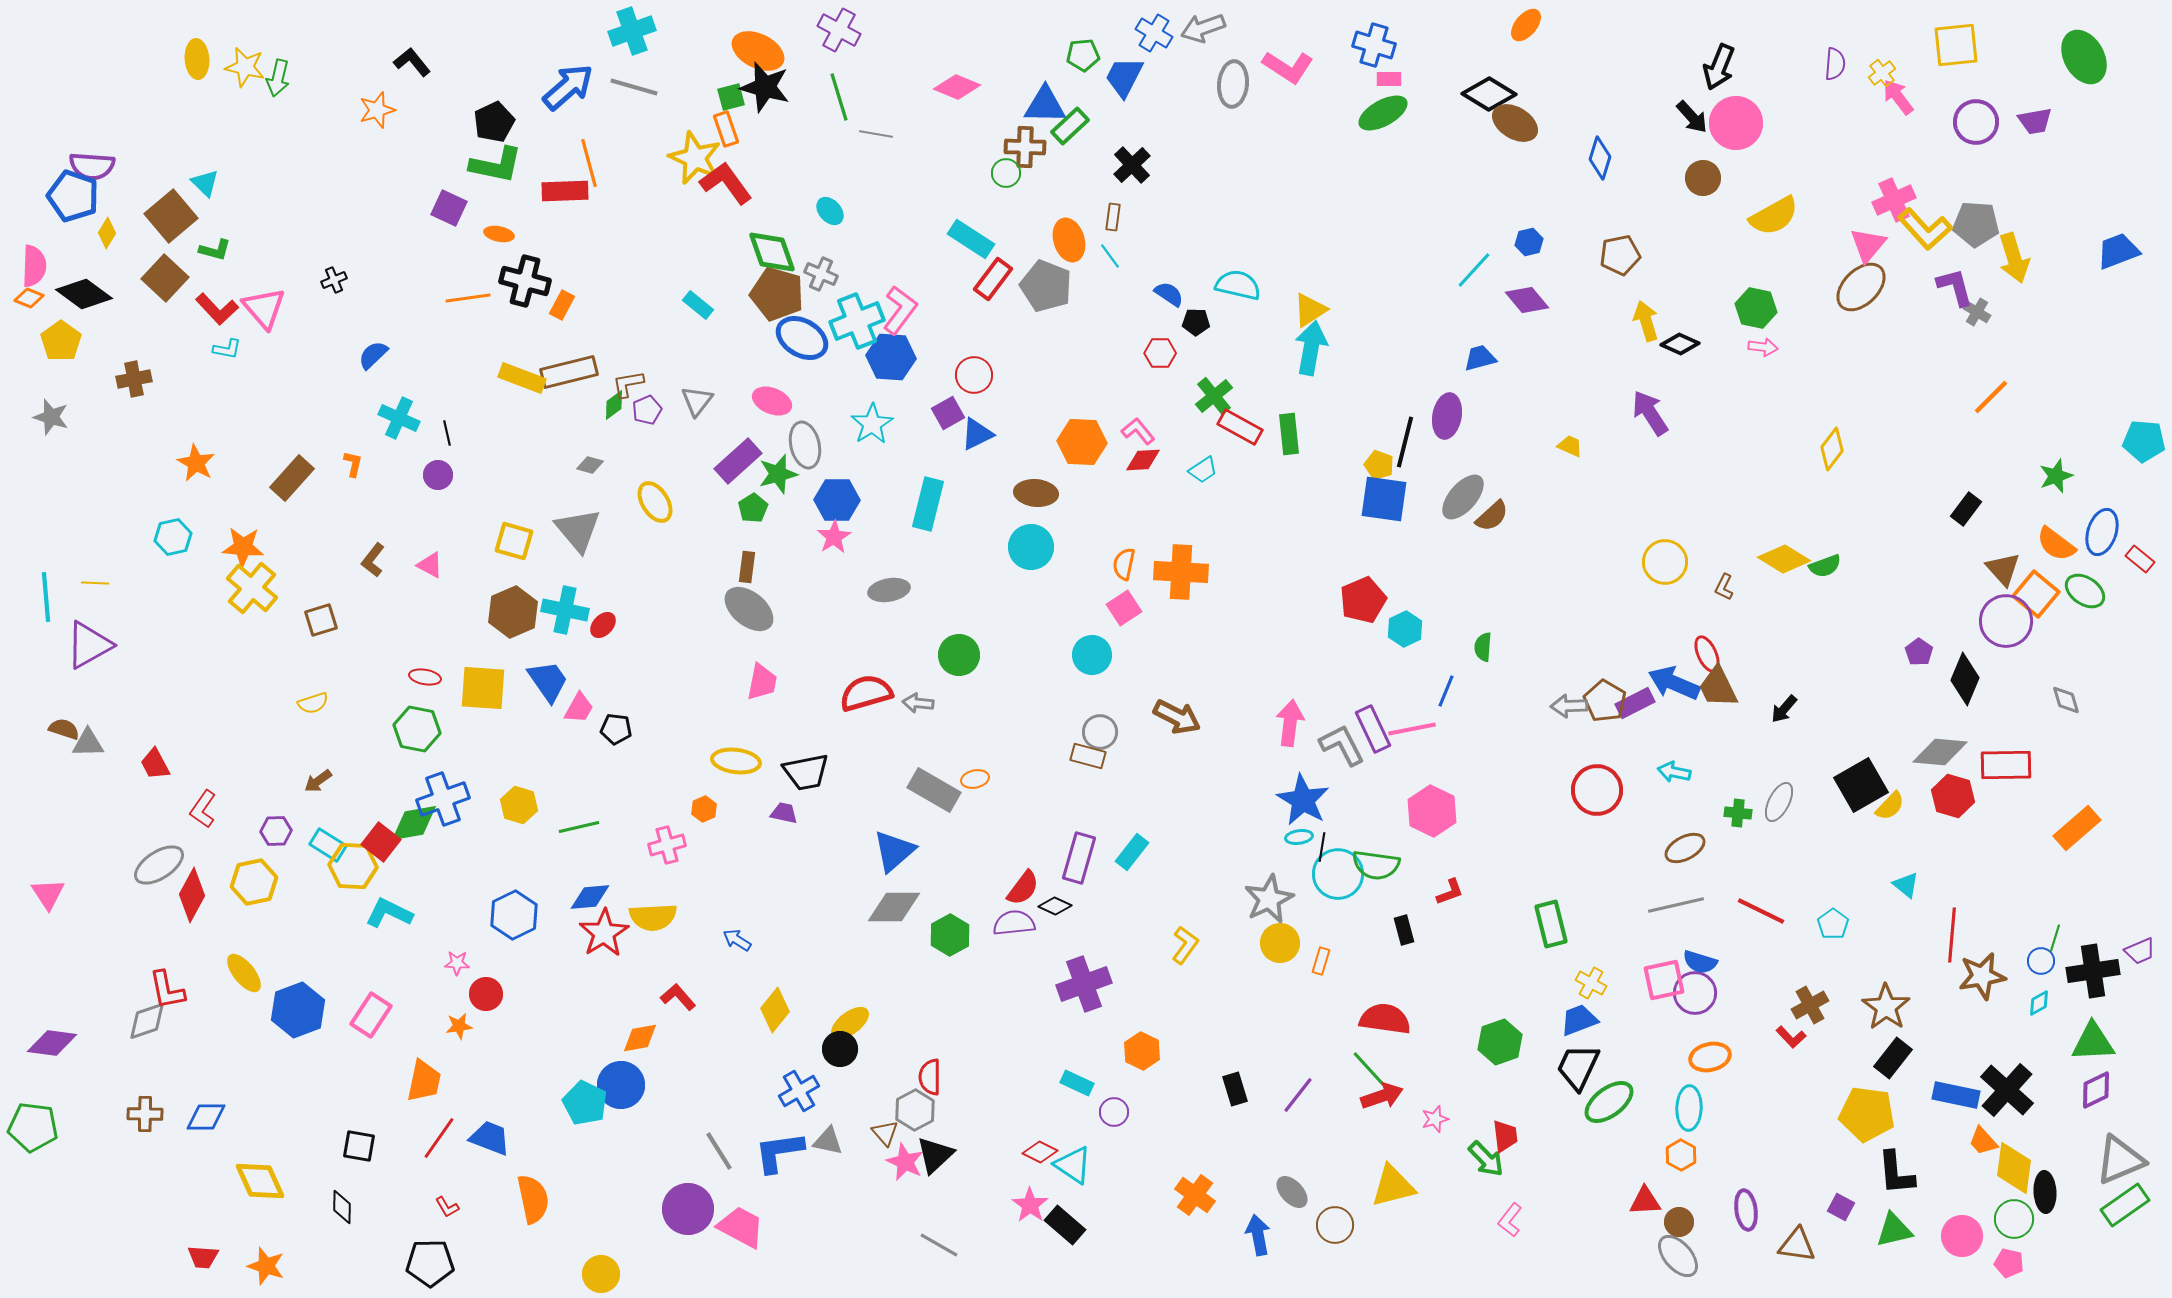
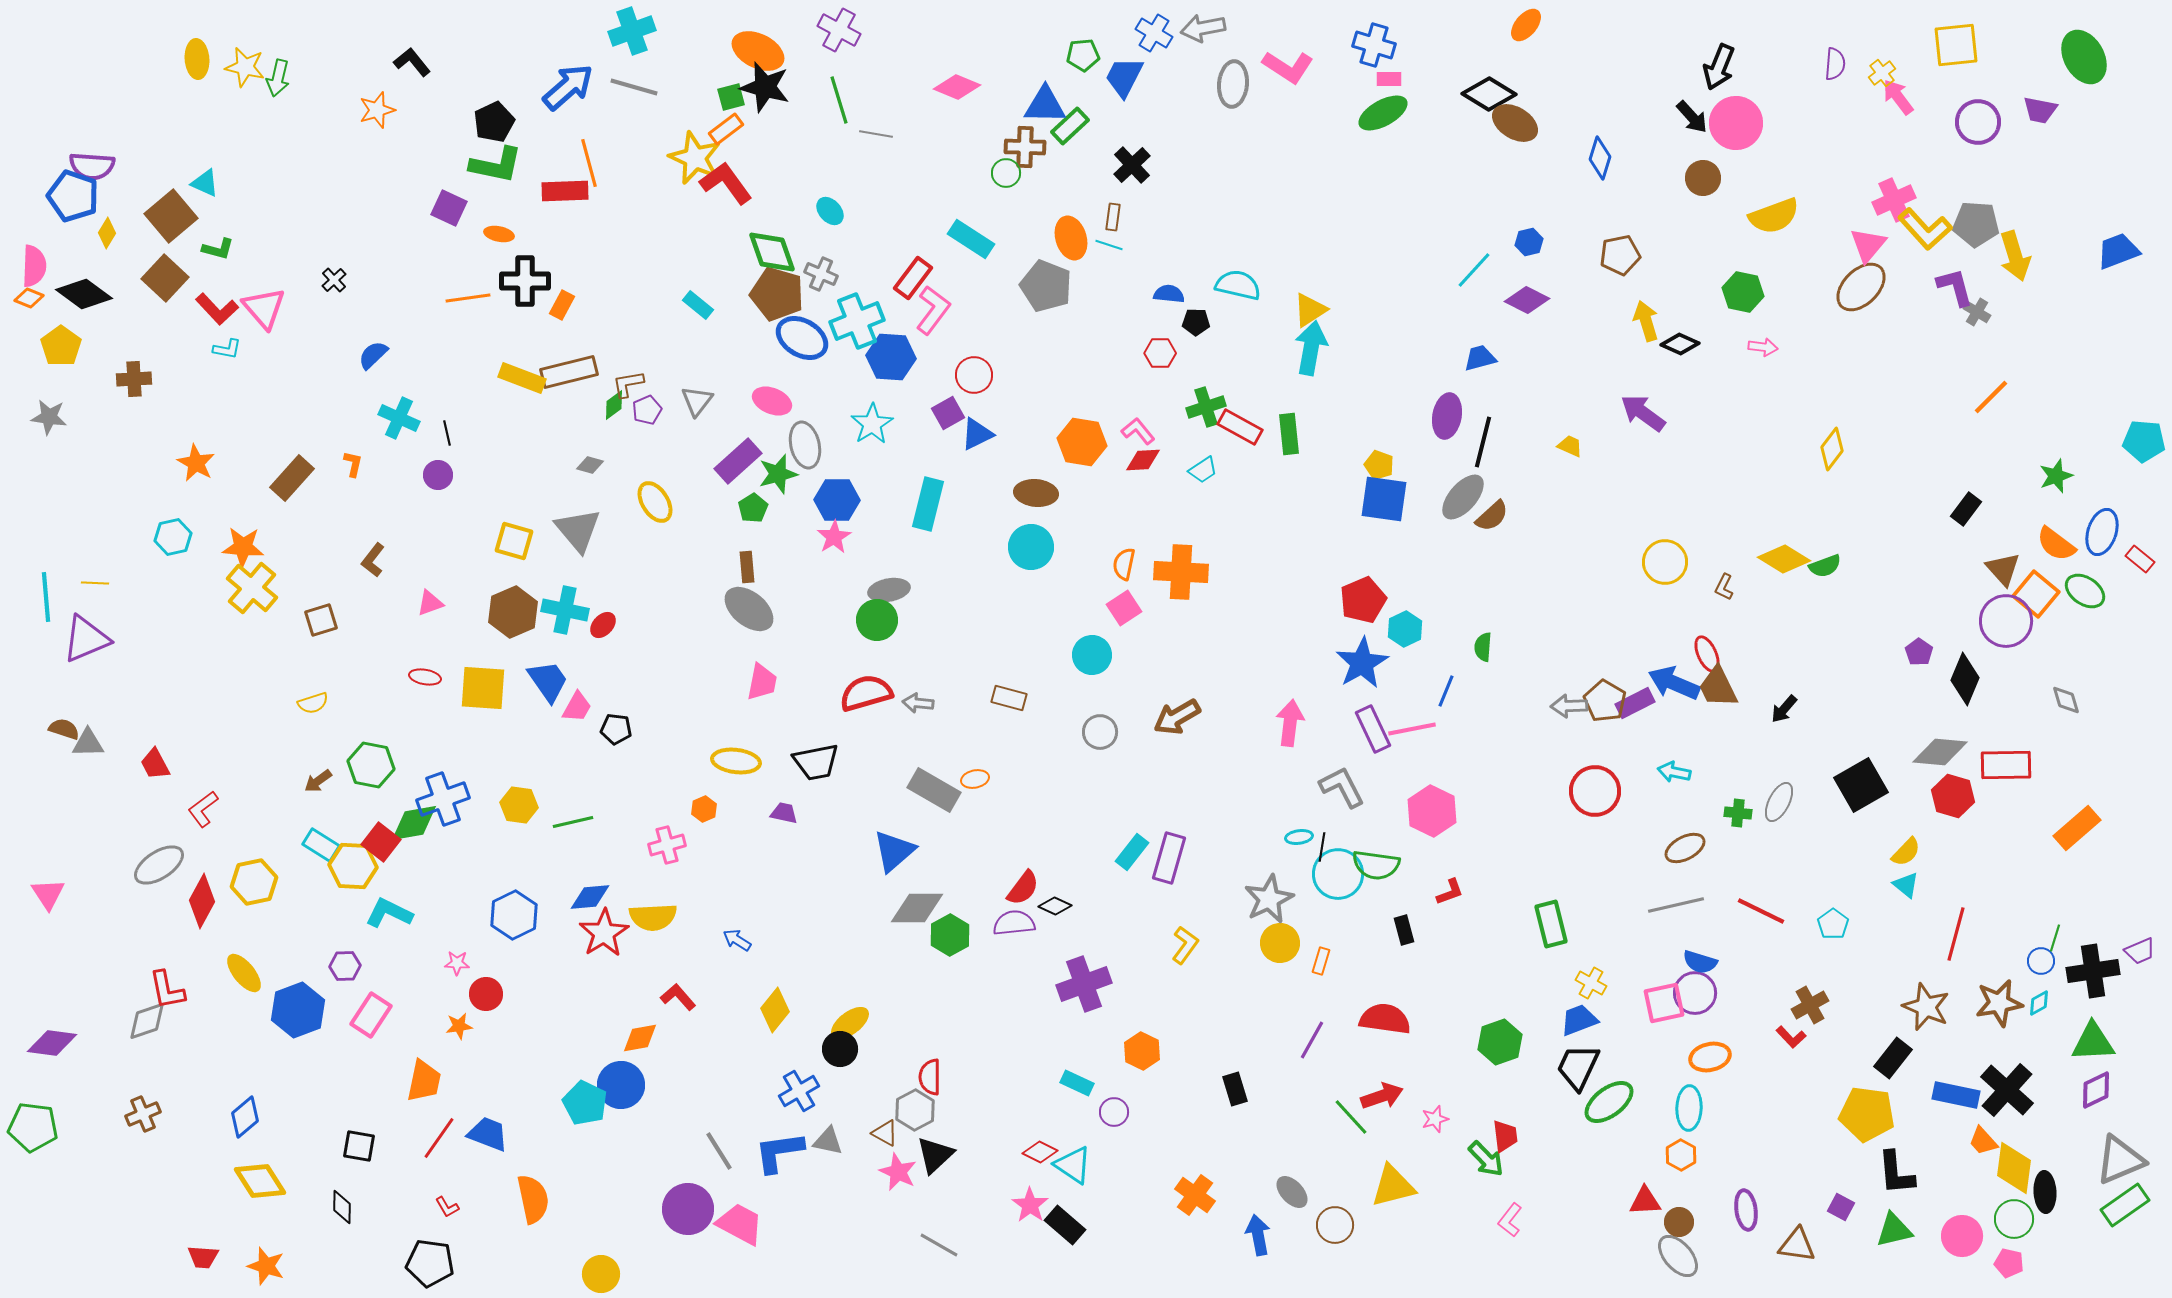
gray arrow at (1203, 28): rotated 9 degrees clockwise
green line at (839, 97): moved 3 px down
purple trapezoid at (2035, 121): moved 5 px right, 11 px up; rotated 21 degrees clockwise
purple circle at (1976, 122): moved 2 px right
orange rectangle at (726, 129): rotated 72 degrees clockwise
cyan triangle at (205, 183): rotated 20 degrees counterclockwise
yellow semicircle at (1774, 216): rotated 9 degrees clockwise
orange ellipse at (1069, 240): moved 2 px right, 2 px up
green L-shape at (215, 250): moved 3 px right, 1 px up
cyan line at (1110, 256): moved 1 px left, 11 px up; rotated 36 degrees counterclockwise
yellow arrow at (2014, 258): moved 1 px right, 2 px up
red rectangle at (993, 279): moved 80 px left, 1 px up
black cross at (334, 280): rotated 20 degrees counterclockwise
black cross at (525, 281): rotated 15 degrees counterclockwise
blue semicircle at (1169, 294): rotated 28 degrees counterclockwise
purple diamond at (1527, 300): rotated 24 degrees counterclockwise
green hexagon at (1756, 308): moved 13 px left, 16 px up
pink L-shape at (900, 310): moved 33 px right
yellow pentagon at (61, 341): moved 5 px down
brown cross at (134, 379): rotated 8 degrees clockwise
green cross at (1214, 396): moved 8 px left, 11 px down; rotated 21 degrees clockwise
purple arrow at (1650, 413): moved 7 px left; rotated 21 degrees counterclockwise
gray star at (51, 417): moved 2 px left; rotated 9 degrees counterclockwise
orange hexagon at (1082, 442): rotated 6 degrees clockwise
black line at (1405, 442): moved 78 px right
pink triangle at (430, 565): moved 38 px down; rotated 48 degrees counterclockwise
brown rectangle at (747, 567): rotated 12 degrees counterclockwise
purple triangle at (89, 645): moved 3 px left, 6 px up; rotated 6 degrees clockwise
green circle at (959, 655): moved 82 px left, 35 px up
pink trapezoid at (579, 708): moved 2 px left, 1 px up
brown arrow at (1177, 717): rotated 123 degrees clockwise
green hexagon at (417, 729): moved 46 px left, 36 px down
gray L-shape at (1342, 745): moved 42 px down
brown rectangle at (1088, 756): moved 79 px left, 58 px up
black trapezoid at (806, 772): moved 10 px right, 10 px up
red circle at (1597, 790): moved 2 px left, 1 px down
blue star at (1303, 800): moved 59 px right, 137 px up; rotated 12 degrees clockwise
yellow hexagon at (519, 805): rotated 9 degrees counterclockwise
yellow semicircle at (1890, 806): moved 16 px right, 46 px down
red L-shape at (203, 809): rotated 18 degrees clockwise
green line at (579, 827): moved 6 px left, 5 px up
purple hexagon at (276, 831): moved 69 px right, 135 px down
cyan rectangle at (328, 845): moved 7 px left
purple rectangle at (1079, 858): moved 90 px right
red diamond at (192, 895): moved 10 px right, 6 px down
gray diamond at (894, 907): moved 23 px right, 1 px down
red line at (1952, 935): moved 4 px right, 1 px up; rotated 10 degrees clockwise
brown star at (1982, 976): moved 17 px right, 27 px down
pink square at (1664, 980): moved 23 px down
brown star at (1886, 1007): moved 40 px right; rotated 12 degrees counterclockwise
green line at (1369, 1069): moved 18 px left, 48 px down
purple line at (1298, 1095): moved 14 px right, 55 px up; rotated 9 degrees counterclockwise
brown cross at (145, 1114): moved 2 px left; rotated 24 degrees counterclockwise
blue diamond at (206, 1117): moved 39 px right; rotated 39 degrees counterclockwise
brown triangle at (885, 1133): rotated 20 degrees counterclockwise
blue trapezoid at (490, 1138): moved 2 px left, 4 px up
pink star at (905, 1162): moved 7 px left, 10 px down
yellow diamond at (260, 1181): rotated 8 degrees counterclockwise
pink trapezoid at (741, 1227): moved 1 px left, 3 px up
black pentagon at (430, 1263): rotated 9 degrees clockwise
